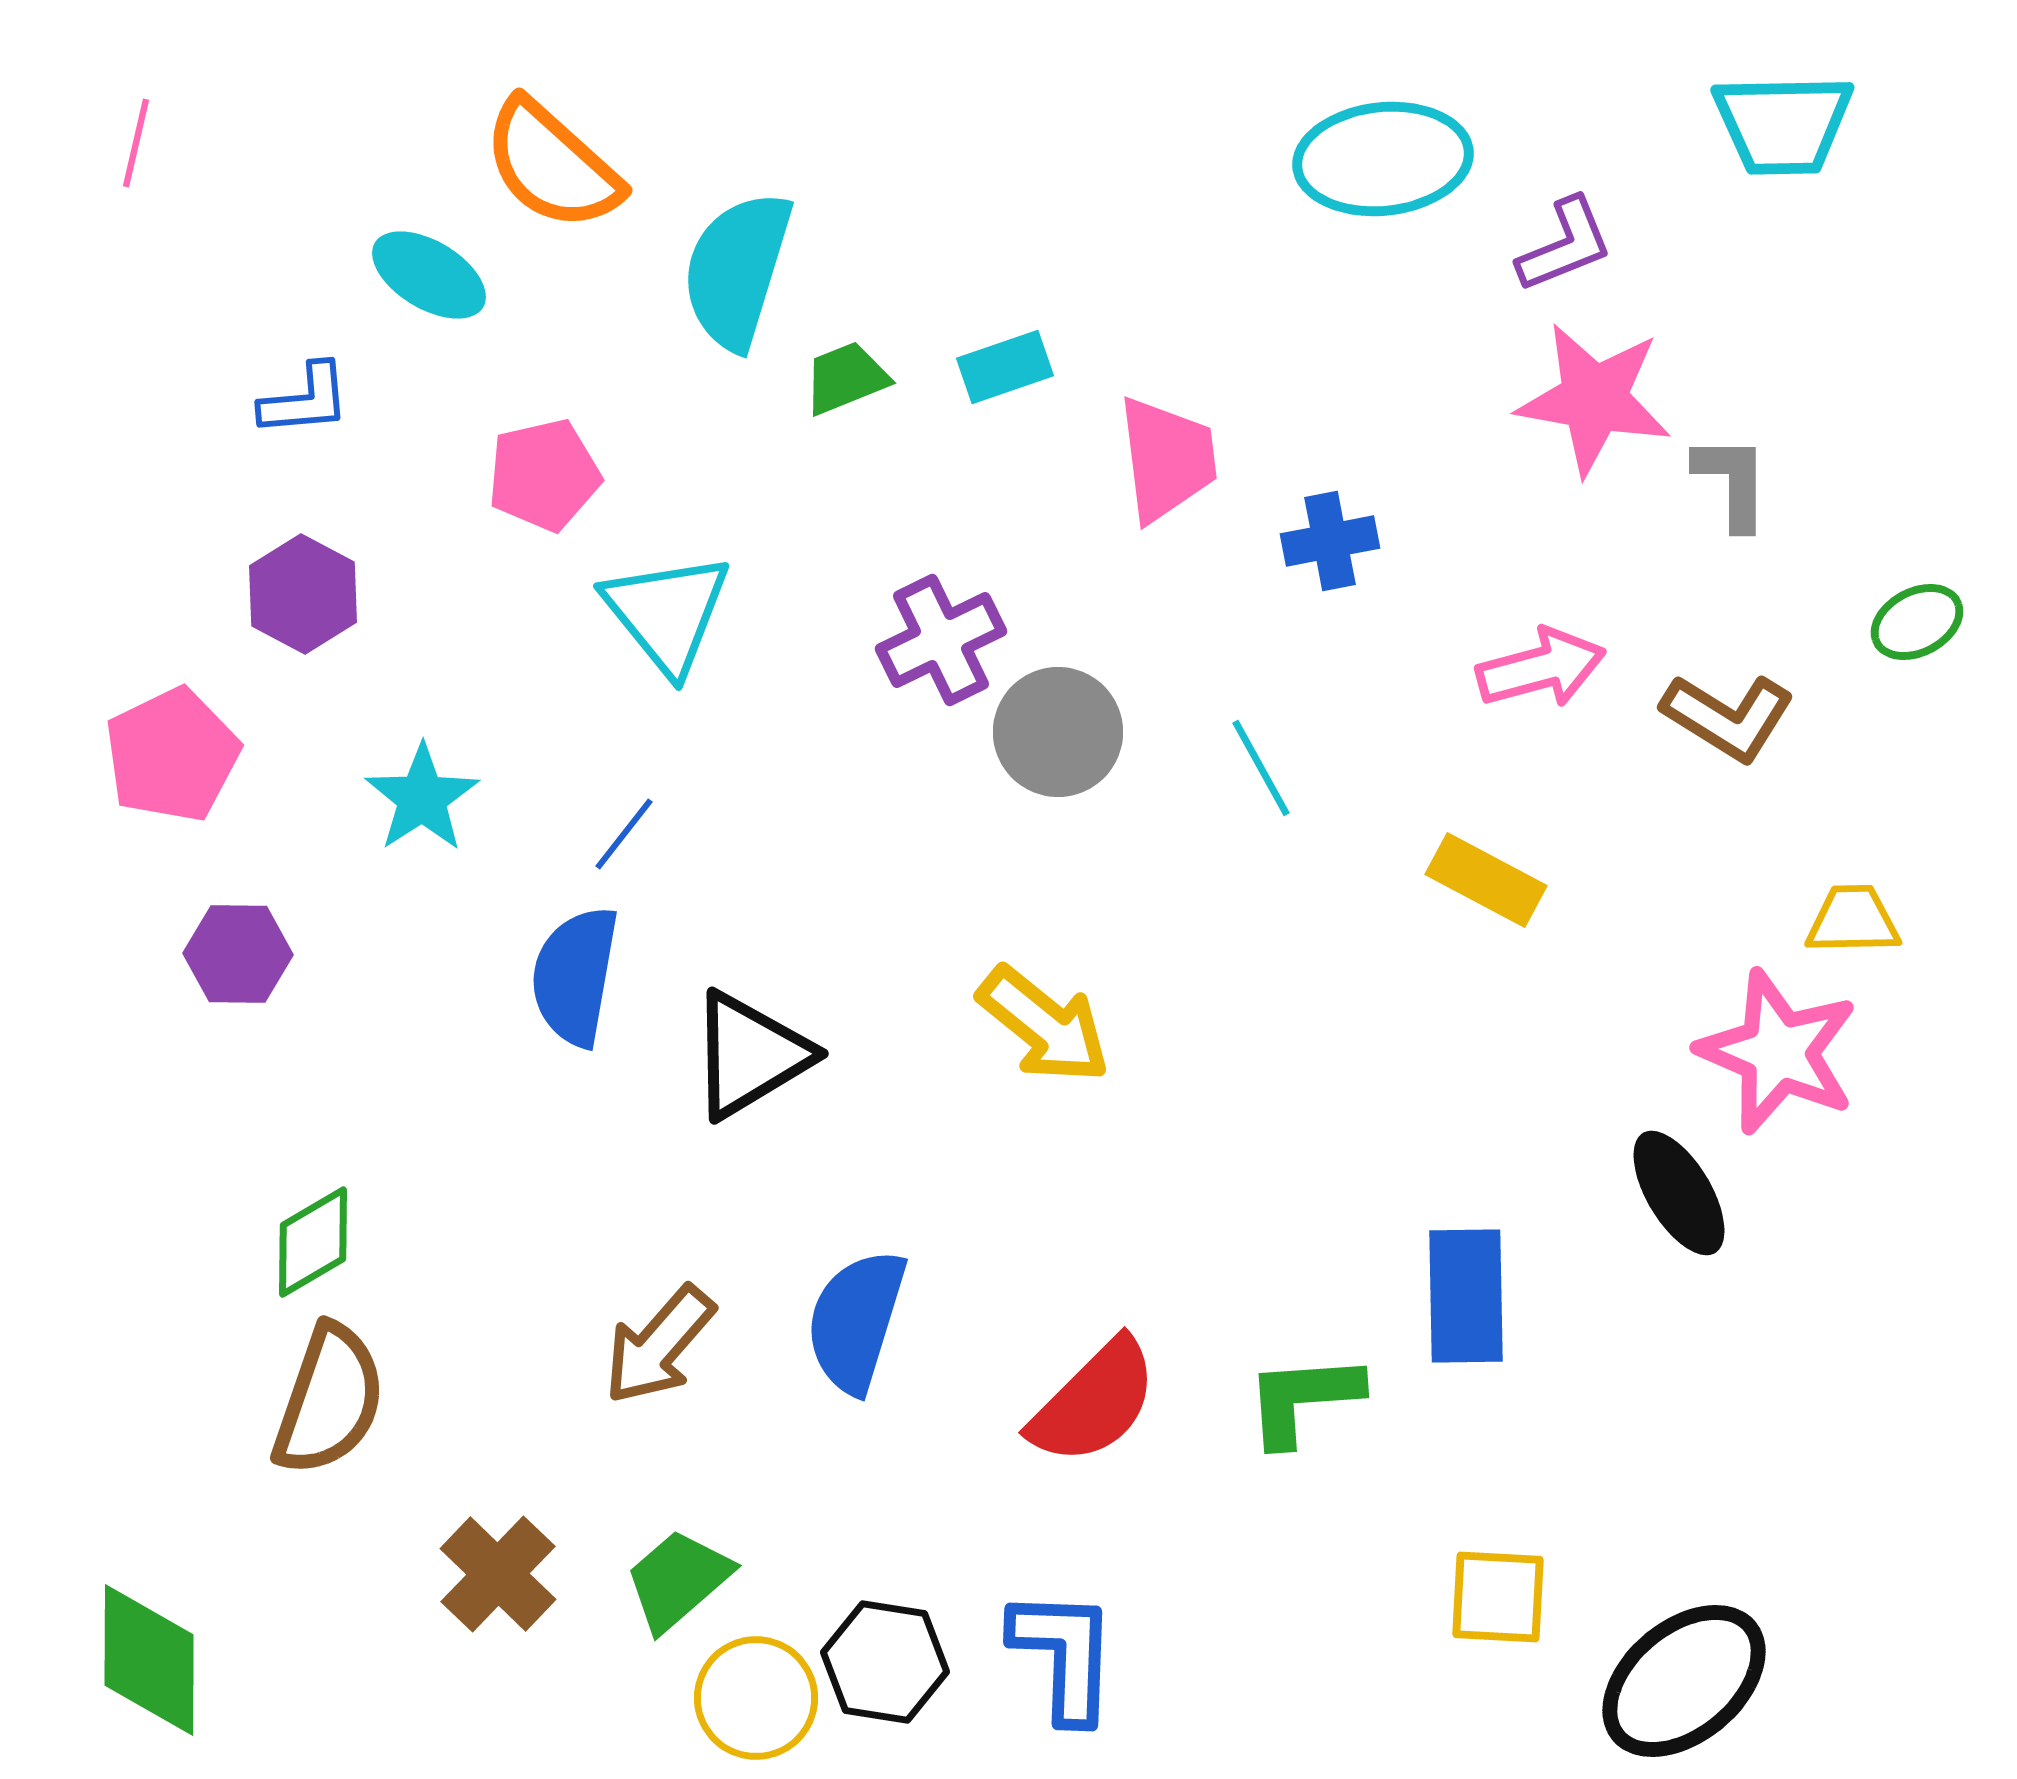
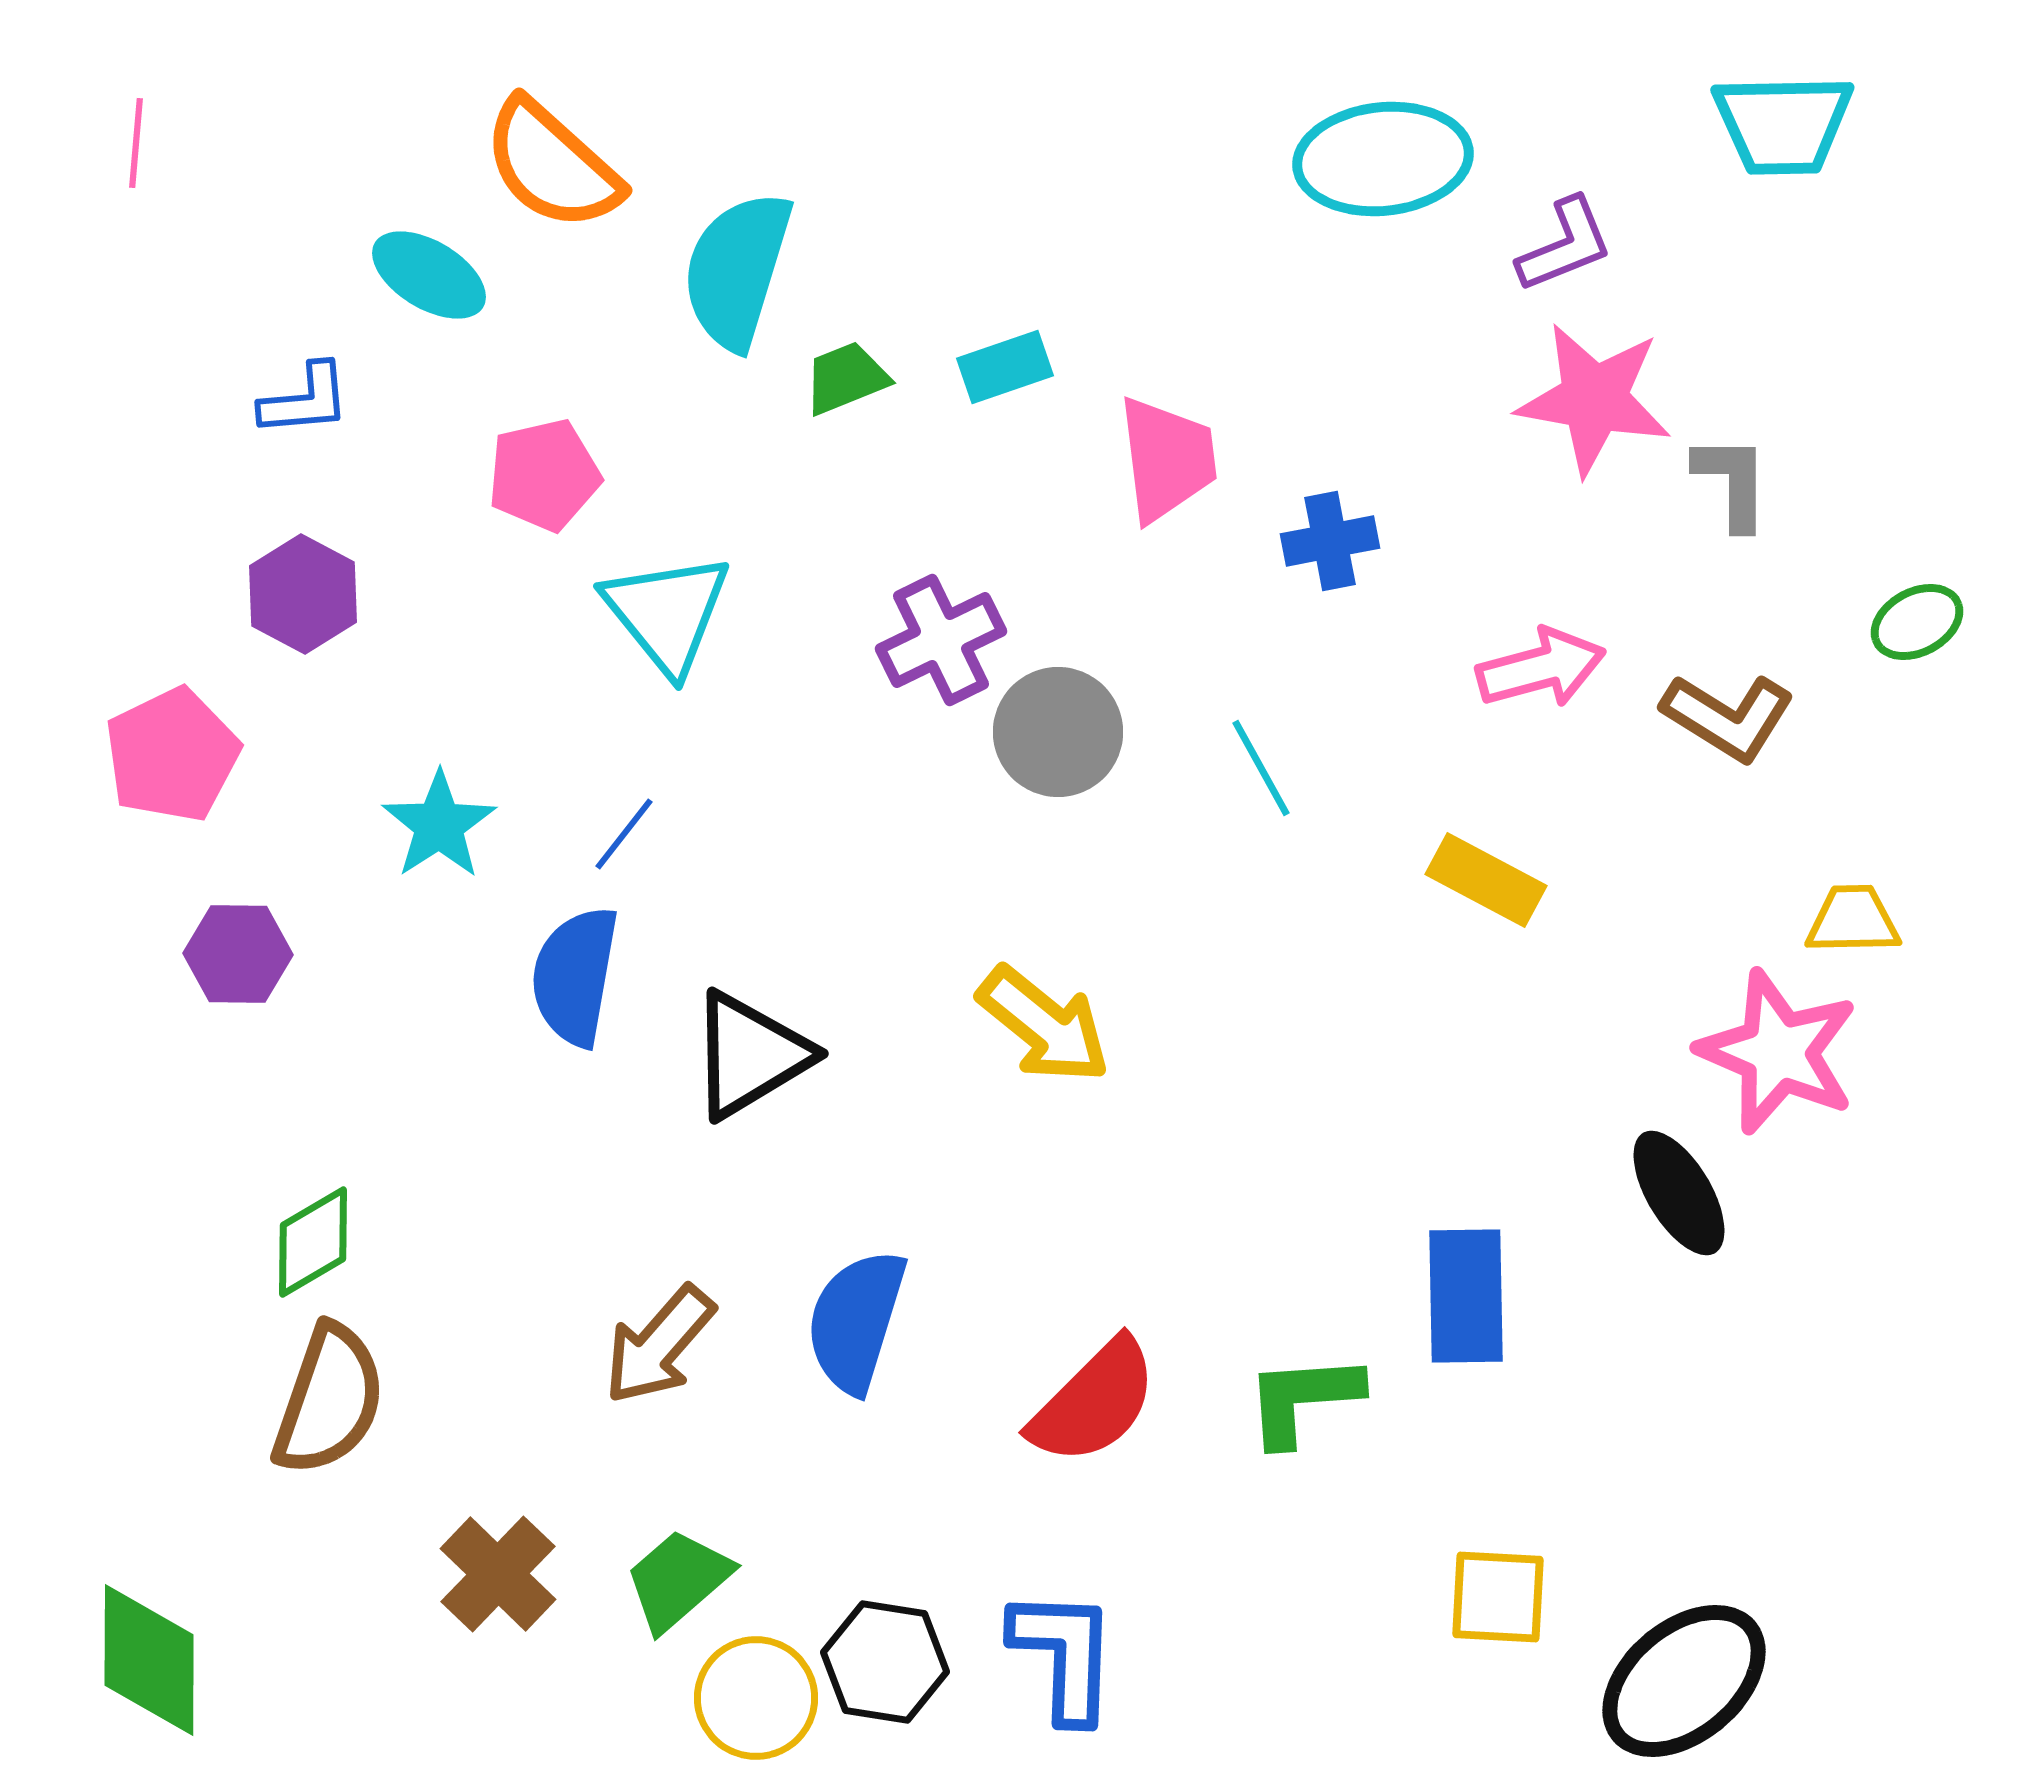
pink line at (136, 143): rotated 8 degrees counterclockwise
cyan star at (422, 798): moved 17 px right, 27 px down
